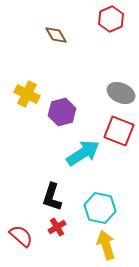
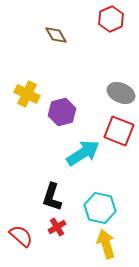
yellow arrow: moved 1 px up
